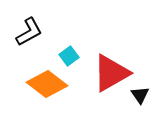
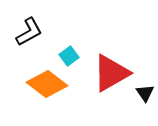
black triangle: moved 5 px right, 2 px up
